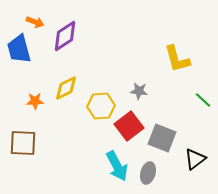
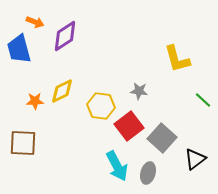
yellow diamond: moved 4 px left, 3 px down
yellow hexagon: rotated 12 degrees clockwise
gray square: rotated 20 degrees clockwise
